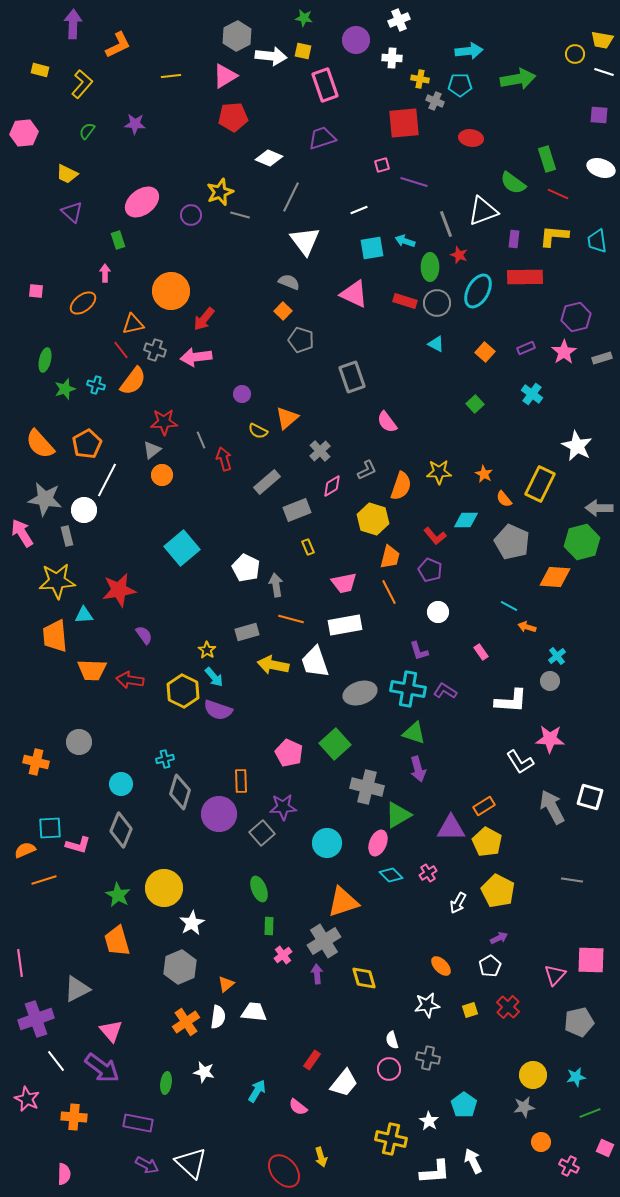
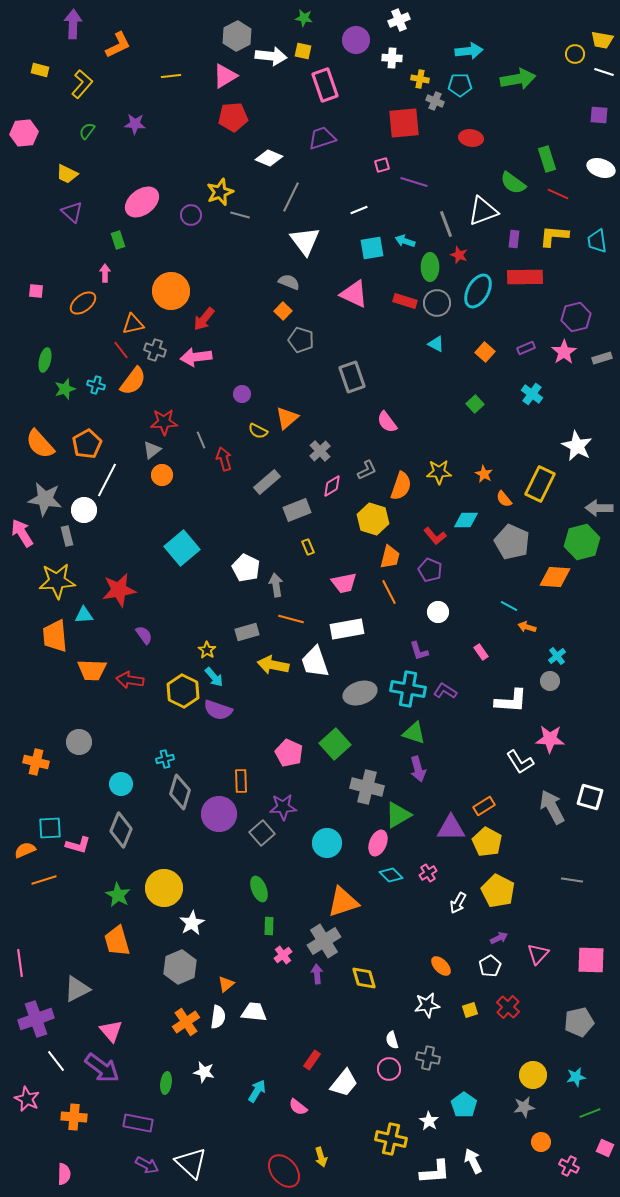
white rectangle at (345, 625): moved 2 px right, 4 px down
pink triangle at (555, 975): moved 17 px left, 21 px up
